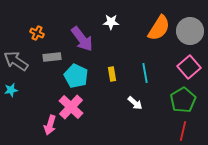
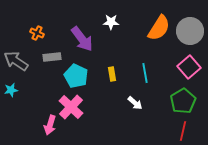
green pentagon: moved 1 px down
